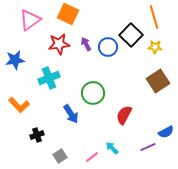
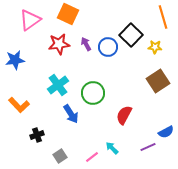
orange line: moved 9 px right
cyan cross: moved 9 px right, 7 px down; rotated 15 degrees counterclockwise
